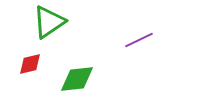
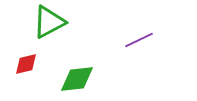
green triangle: rotated 6 degrees clockwise
red diamond: moved 4 px left
